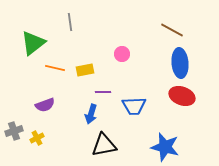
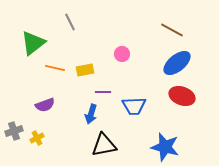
gray line: rotated 18 degrees counterclockwise
blue ellipse: moved 3 px left; rotated 56 degrees clockwise
